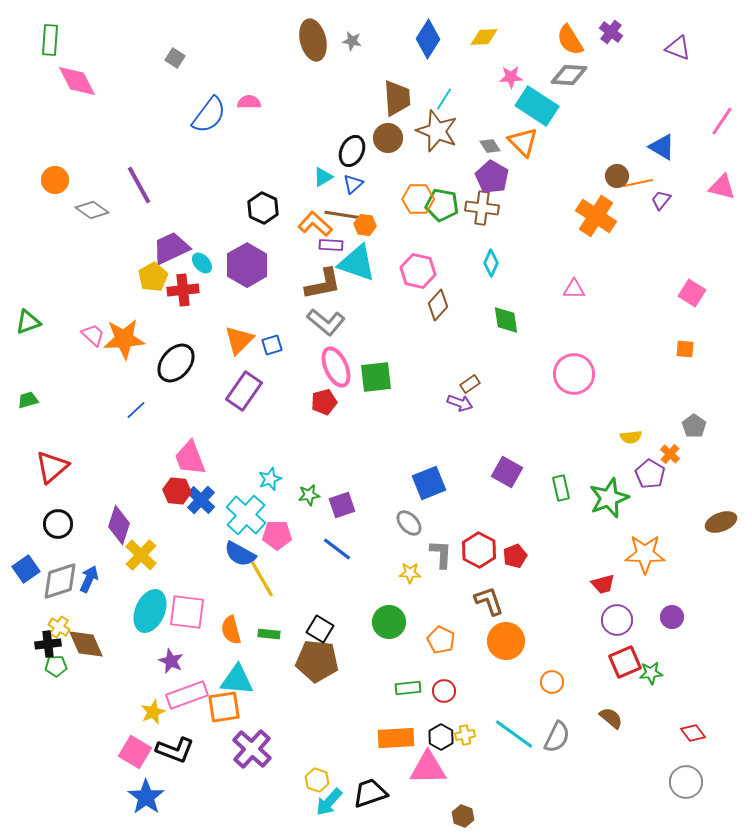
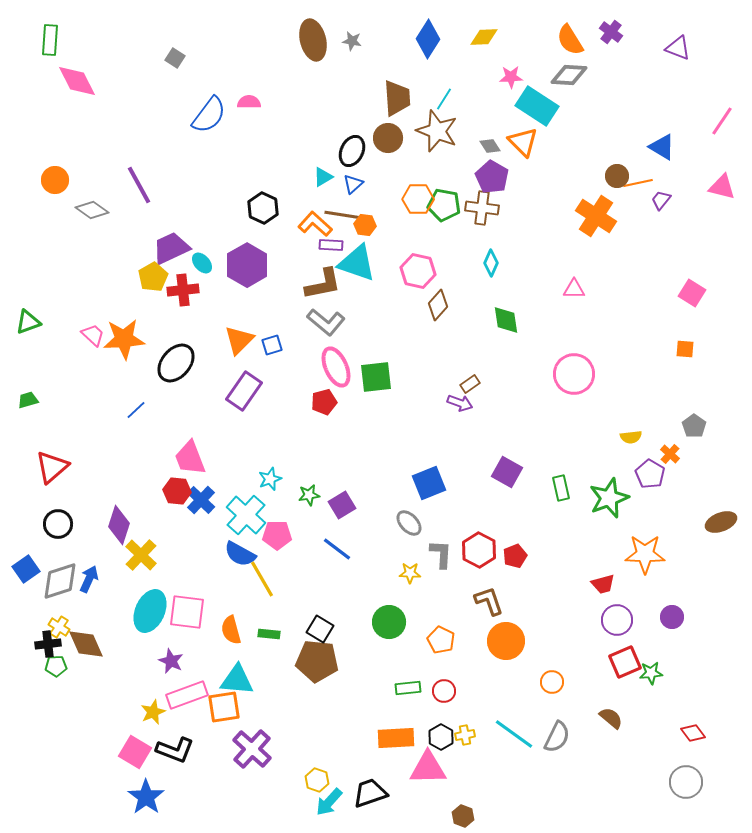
green pentagon at (442, 205): moved 2 px right
purple square at (342, 505): rotated 12 degrees counterclockwise
